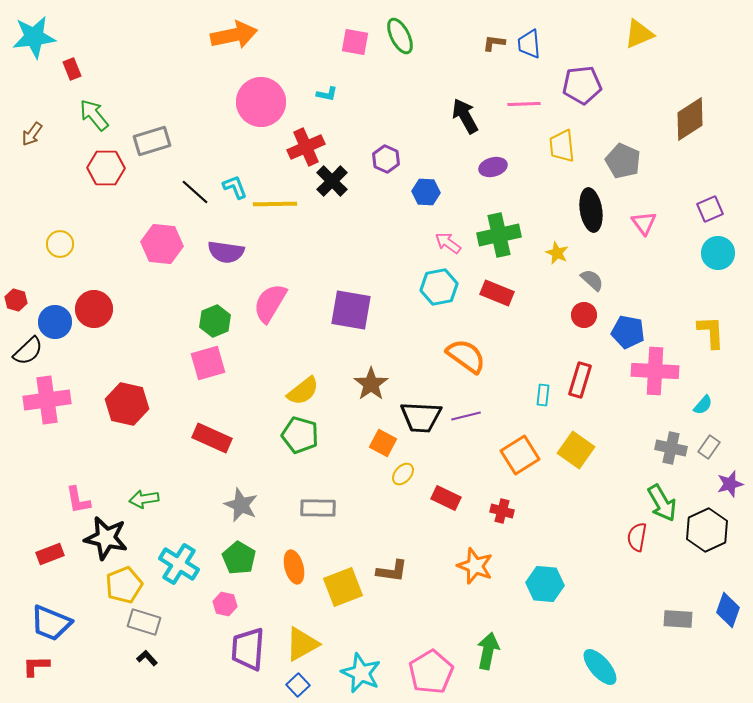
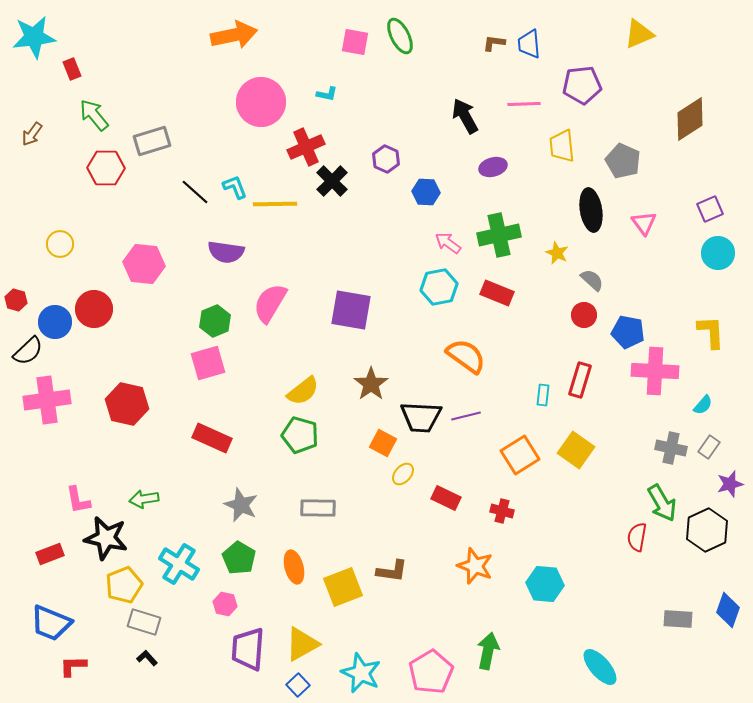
pink hexagon at (162, 244): moved 18 px left, 20 px down
red L-shape at (36, 666): moved 37 px right
